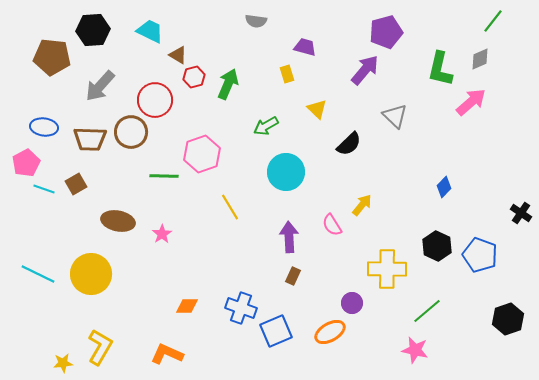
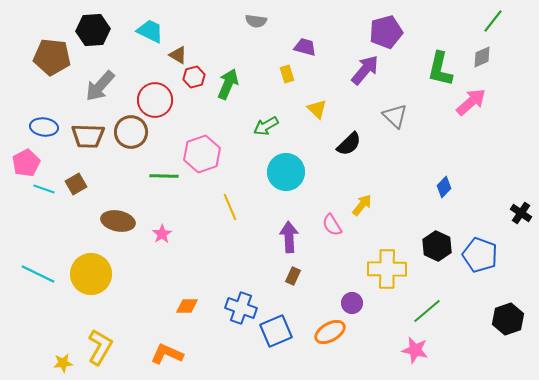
gray diamond at (480, 59): moved 2 px right, 2 px up
brown trapezoid at (90, 139): moved 2 px left, 3 px up
yellow line at (230, 207): rotated 8 degrees clockwise
